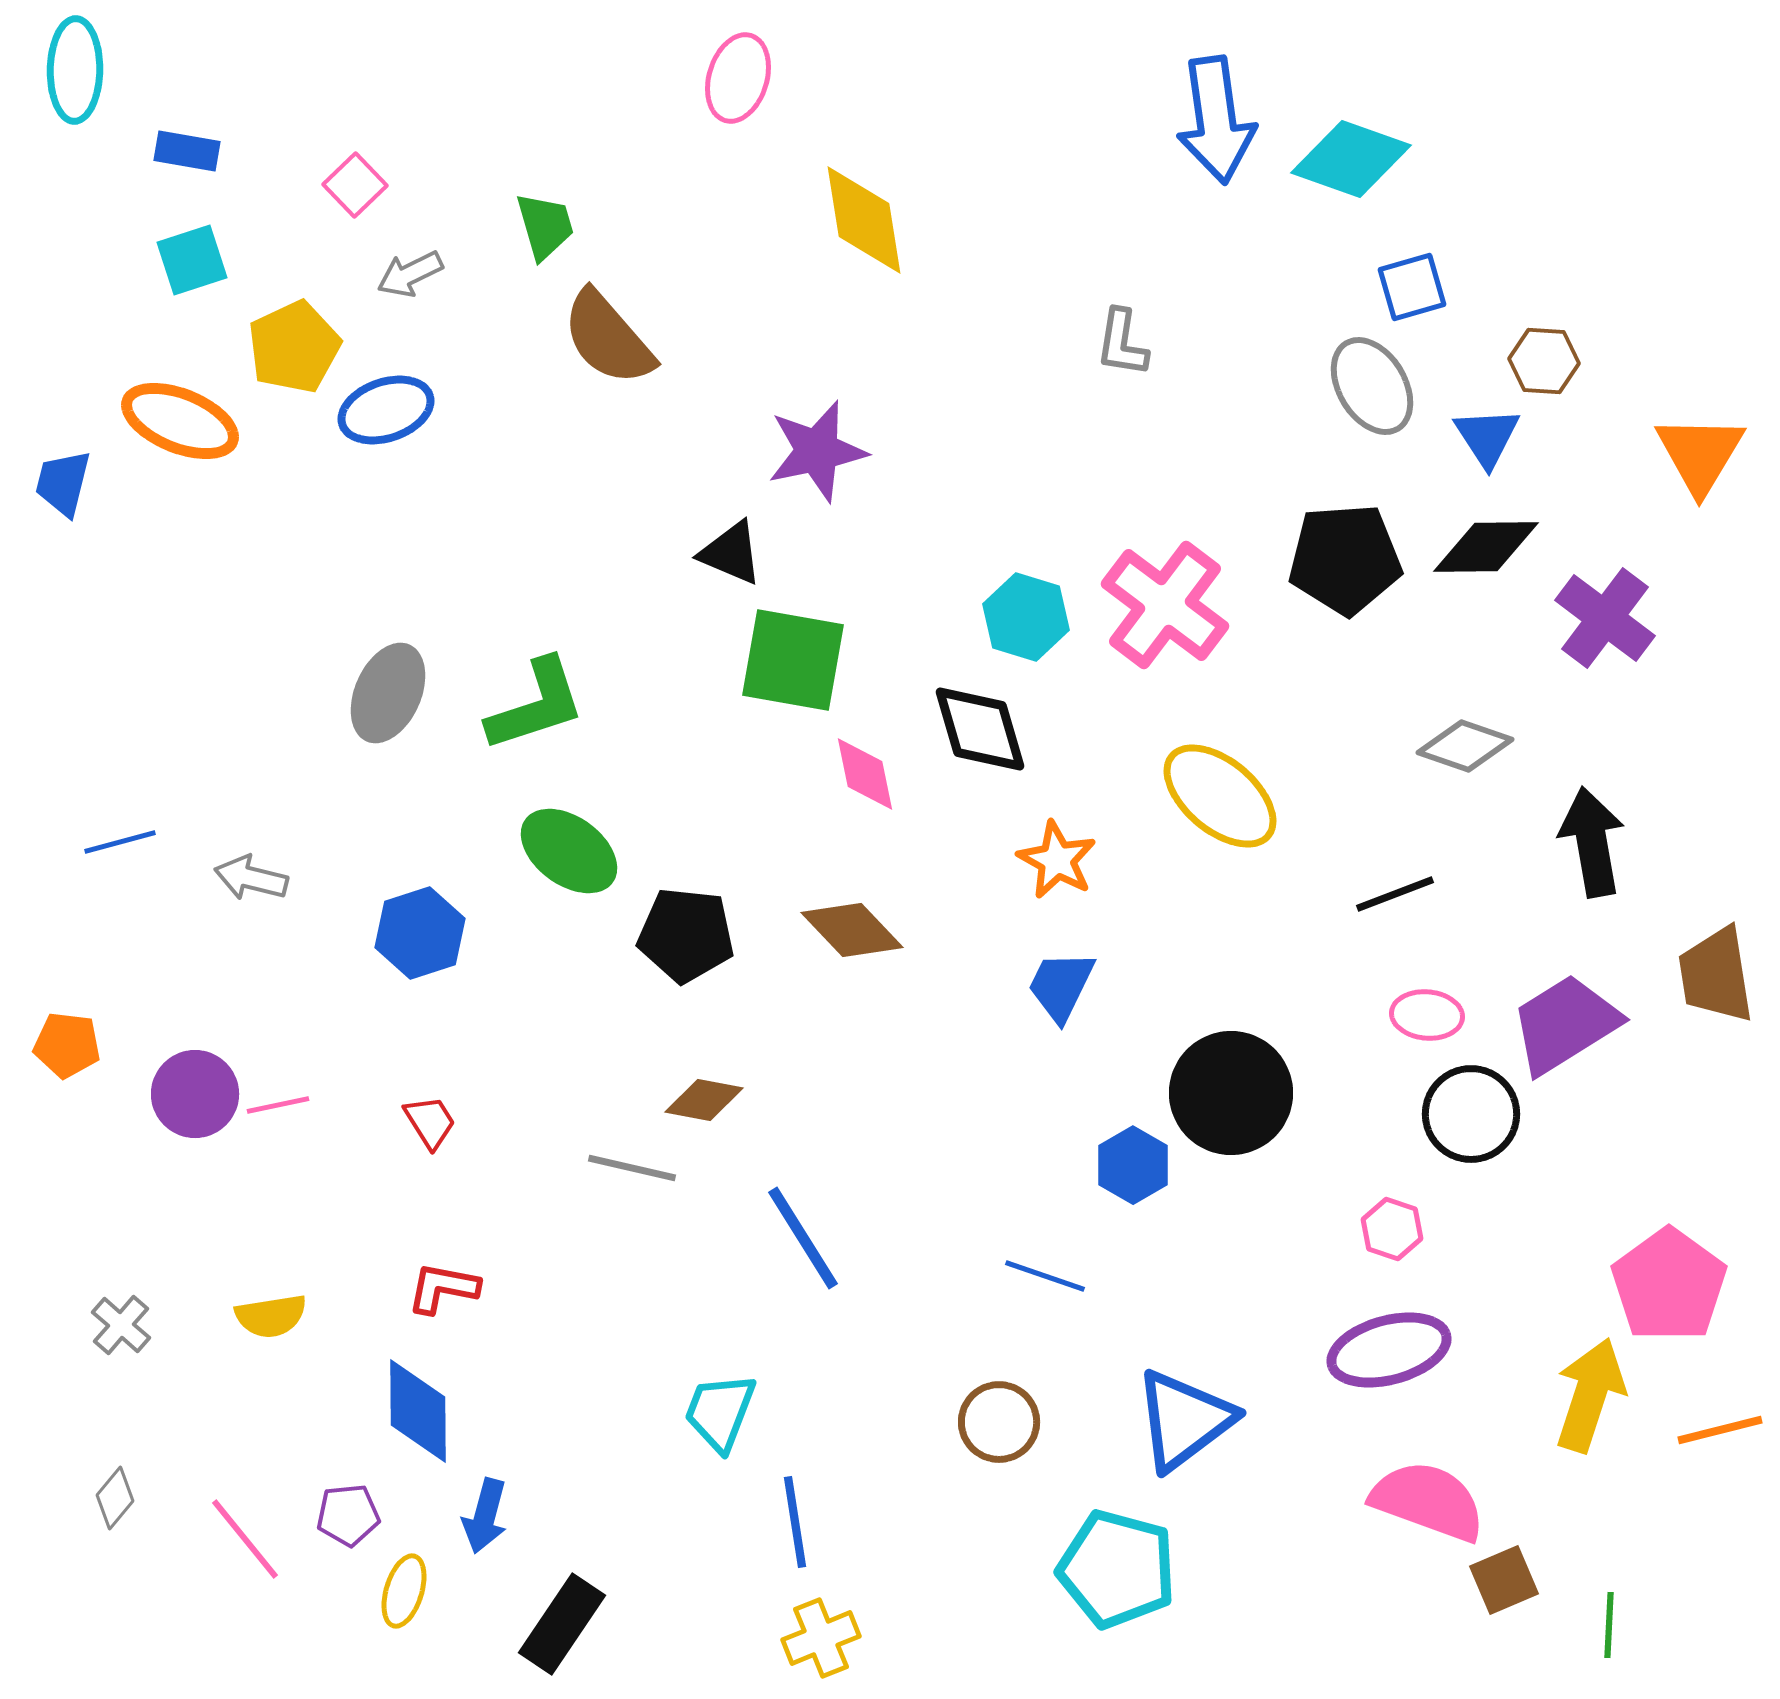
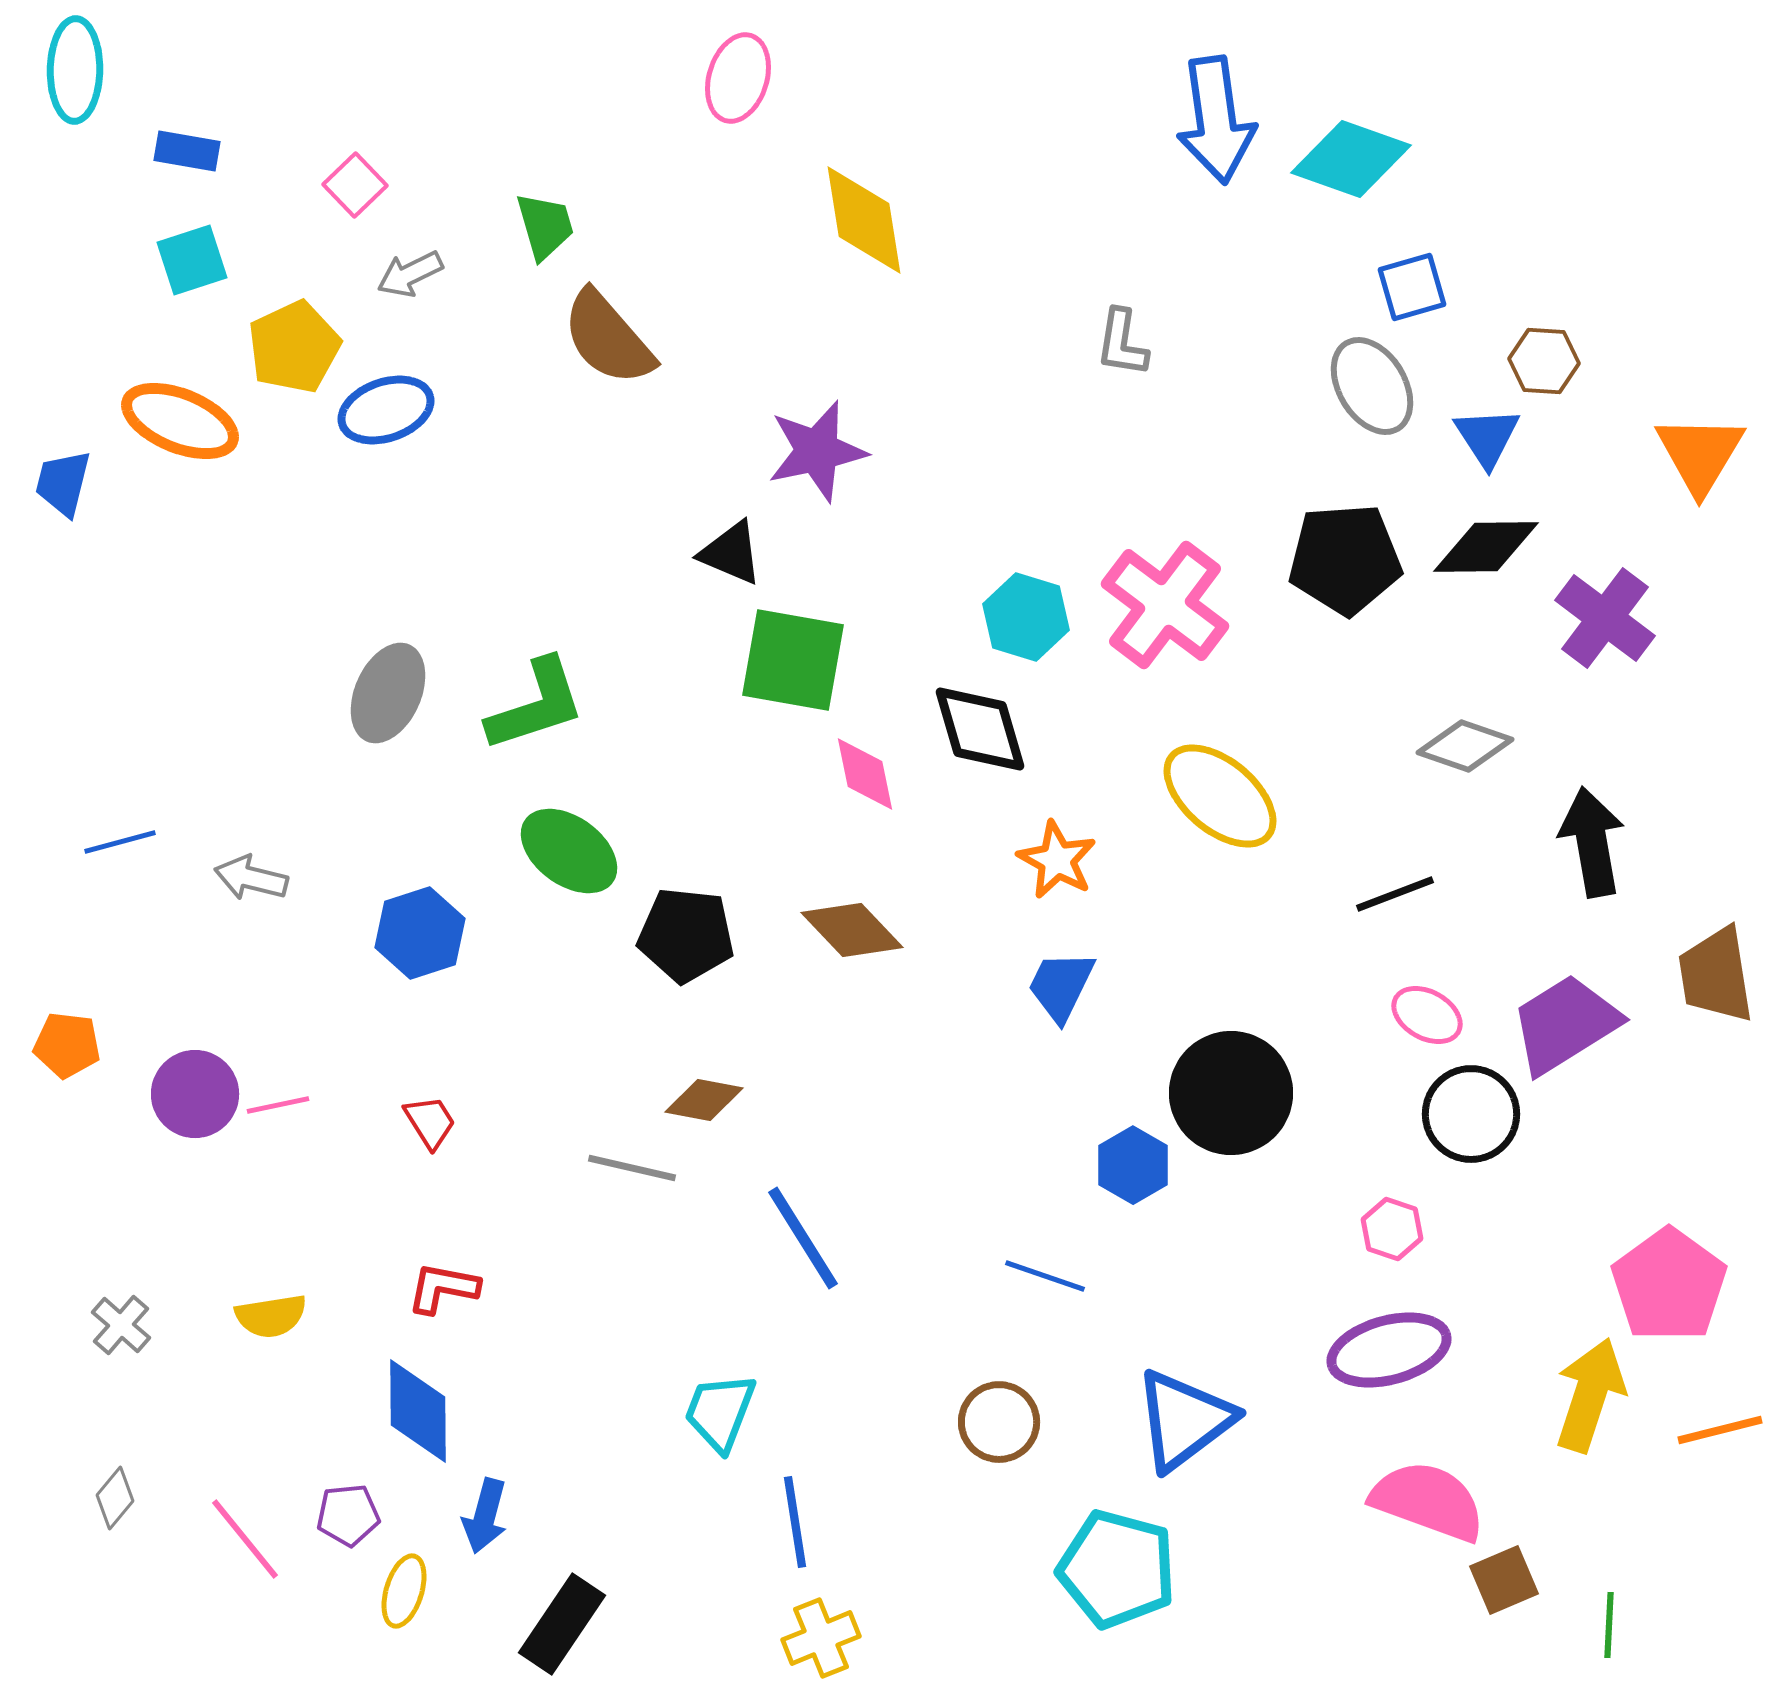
pink ellipse at (1427, 1015): rotated 24 degrees clockwise
